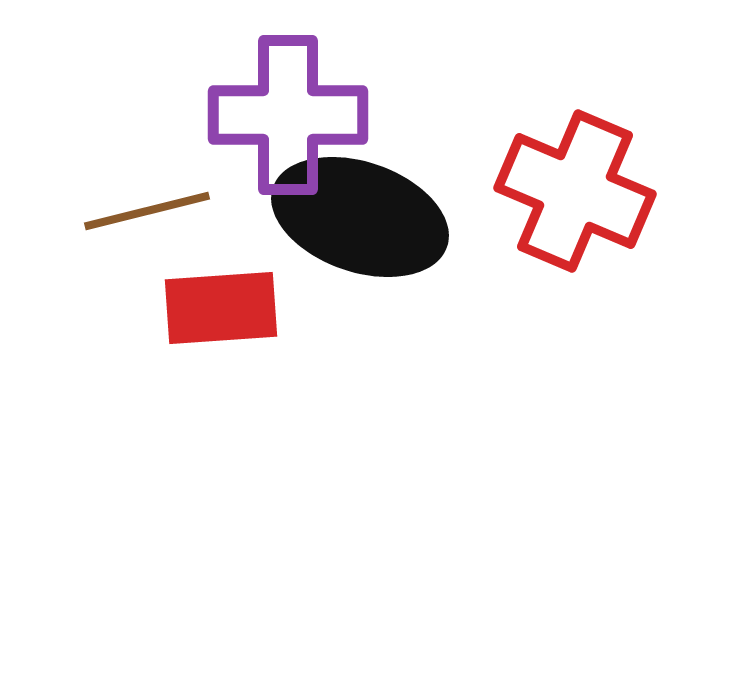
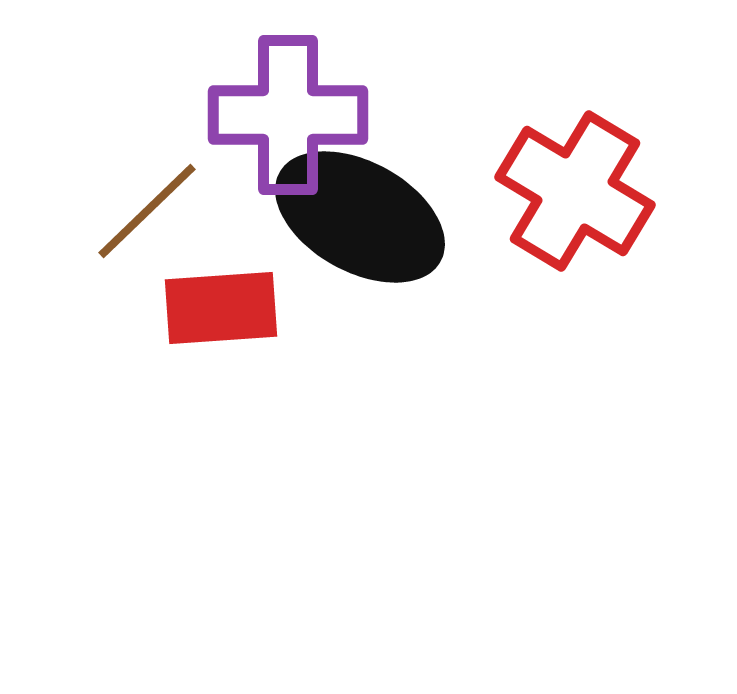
red cross: rotated 8 degrees clockwise
brown line: rotated 30 degrees counterclockwise
black ellipse: rotated 10 degrees clockwise
